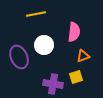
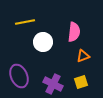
yellow line: moved 11 px left, 8 px down
white circle: moved 1 px left, 3 px up
purple ellipse: moved 19 px down
yellow square: moved 5 px right, 5 px down
purple cross: rotated 18 degrees clockwise
